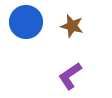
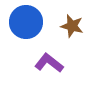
purple L-shape: moved 21 px left, 13 px up; rotated 72 degrees clockwise
